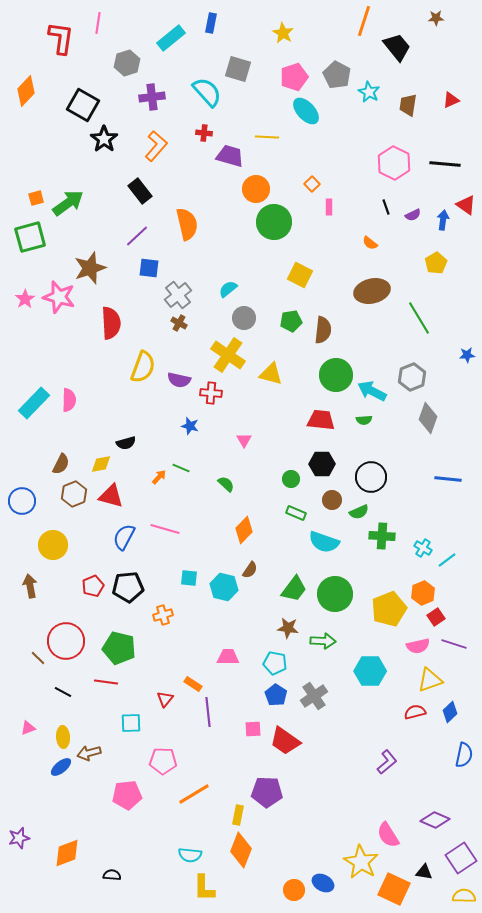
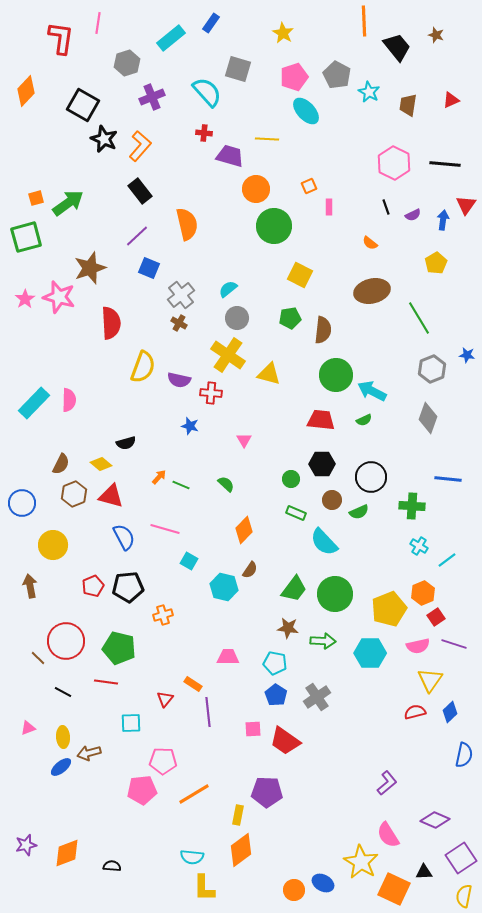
brown star at (436, 18): moved 17 px down; rotated 21 degrees clockwise
orange line at (364, 21): rotated 20 degrees counterclockwise
blue rectangle at (211, 23): rotated 24 degrees clockwise
purple cross at (152, 97): rotated 15 degrees counterclockwise
yellow line at (267, 137): moved 2 px down
black star at (104, 139): rotated 12 degrees counterclockwise
orange L-shape at (156, 146): moved 16 px left
orange square at (312, 184): moved 3 px left, 2 px down; rotated 21 degrees clockwise
red triangle at (466, 205): rotated 30 degrees clockwise
green circle at (274, 222): moved 4 px down
green square at (30, 237): moved 4 px left
blue square at (149, 268): rotated 15 degrees clockwise
gray cross at (178, 295): moved 3 px right
gray circle at (244, 318): moved 7 px left
green pentagon at (291, 321): moved 1 px left, 3 px up
blue star at (467, 355): rotated 14 degrees clockwise
yellow triangle at (271, 374): moved 2 px left
gray hexagon at (412, 377): moved 20 px right, 8 px up
green semicircle at (364, 420): rotated 21 degrees counterclockwise
yellow diamond at (101, 464): rotated 50 degrees clockwise
green line at (181, 468): moved 17 px down
blue circle at (22, 501): moved 2 px down
green cross at (382, 536): moved 30 px right, 30 px up
blue semicircle at (124, 537): rotated 124 degrees clockwise
cyan semicircle at (324, 542): rotated 28 degrees clockwise
cyan cross at (423, 548): moved 4 px left, 2 px up
cyan square at (189, 578): moved 17 px up; rotated 24 degrees clockwise
cyan hexagon at (370, 671): moved 18 px up
yellow triangle at (430, 680): rotated 36 degrees counterclockwise
gray cross at (314, 696): moved 3 px right, 1 px down
purple L-shape at (387, 762): moved 21 px down
pink pentagon at (127, 795): moved 15 px right, 5 px up
purple star at (19, 838): moved 7 px right, 7 px down
orange diamond at (241, 850): rotated 32 degrees clockwise
cyan semicircle at (190, 855): moved 2 px right, 2 px down
black triangle at (424, 872): rotated 12 degrees counterclockwise
black semicircle at (112, 875): moved 9 px up
yellow semicircle at (464, 896): rotated 80 degrees counterclockwise
